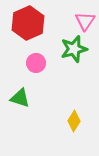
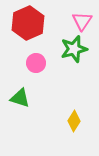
pink triangle: moved 3 px left
